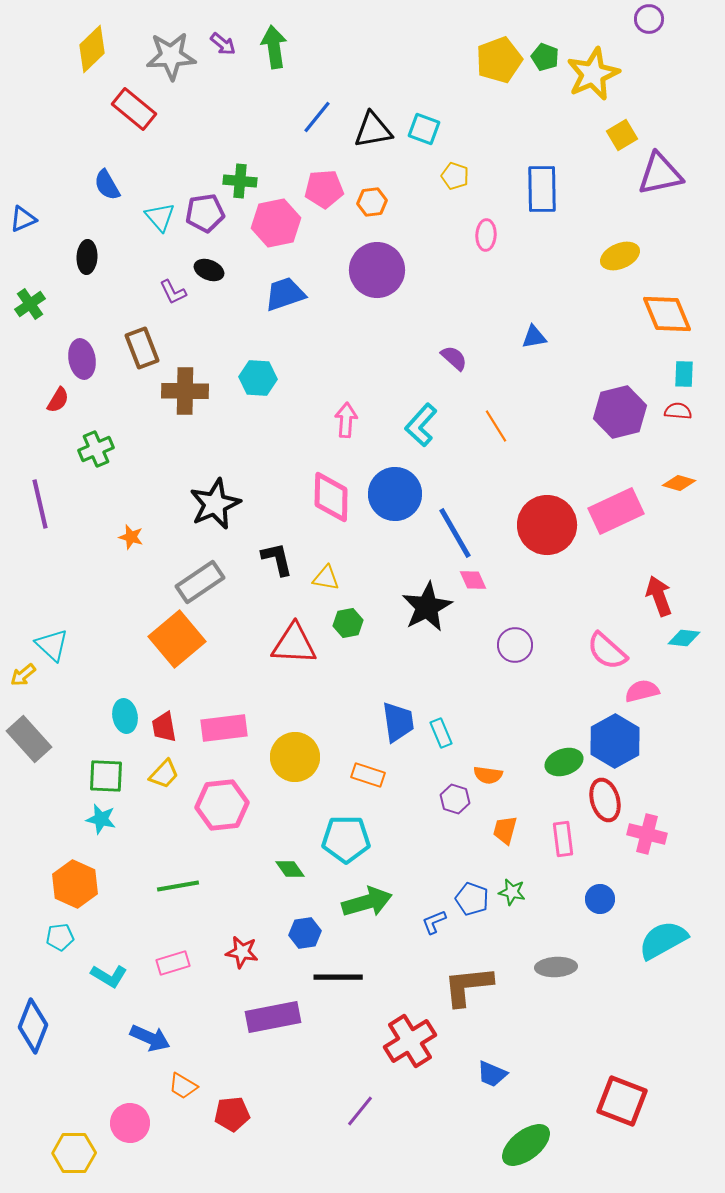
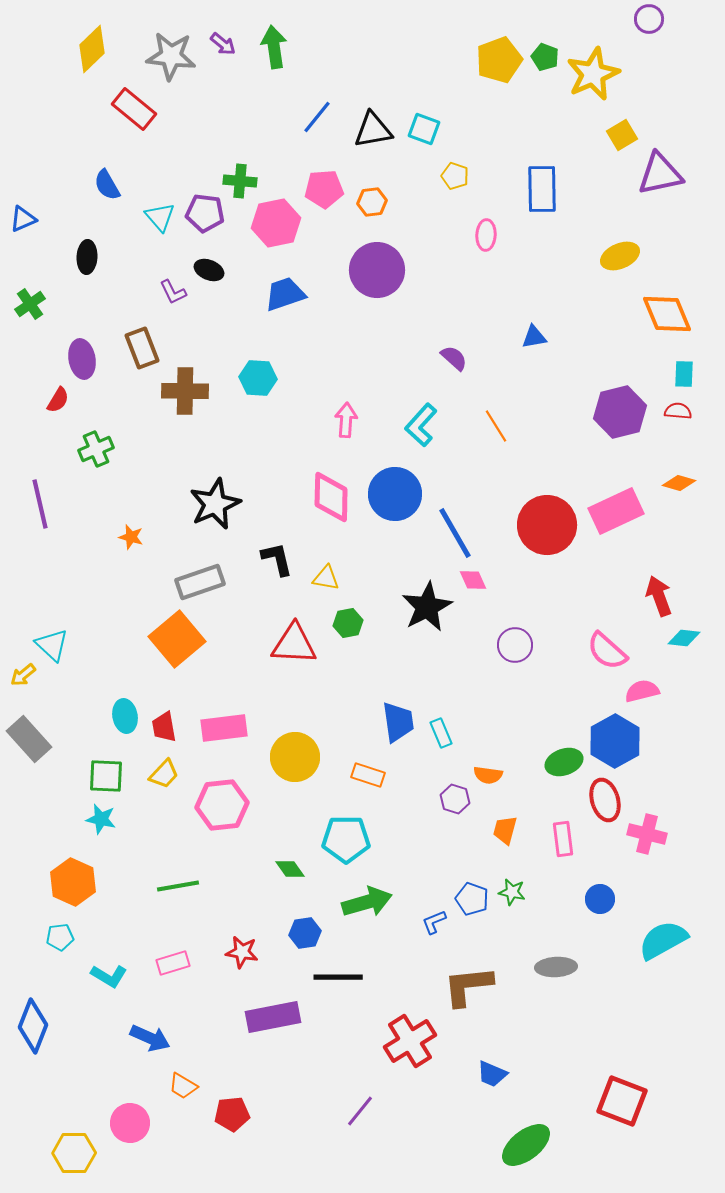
gray star at (171, 56): rotated 9 degrees clockwise
purple pentagon at (205, 213): rotated 15 degrees clockwise
gray rectangle at (200, 582): rotated 15 degrees clockwise
orange hexagon at (75, 884): moved 2 px left, 2 px up
